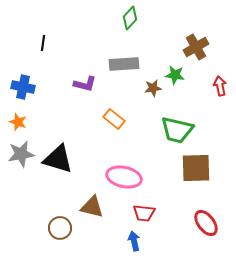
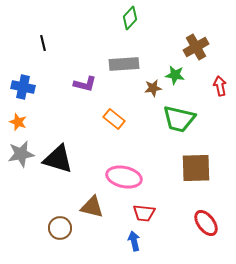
black line: rotated 21 degrees counterclockwise
green trapezoid: moved 2 px right, 11 px up
